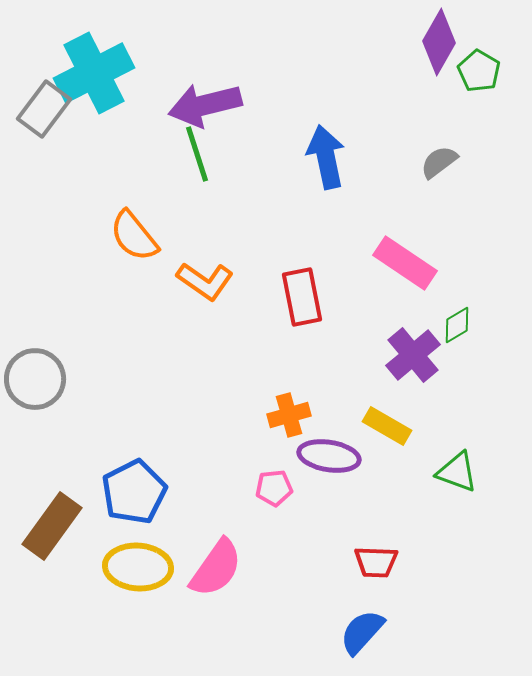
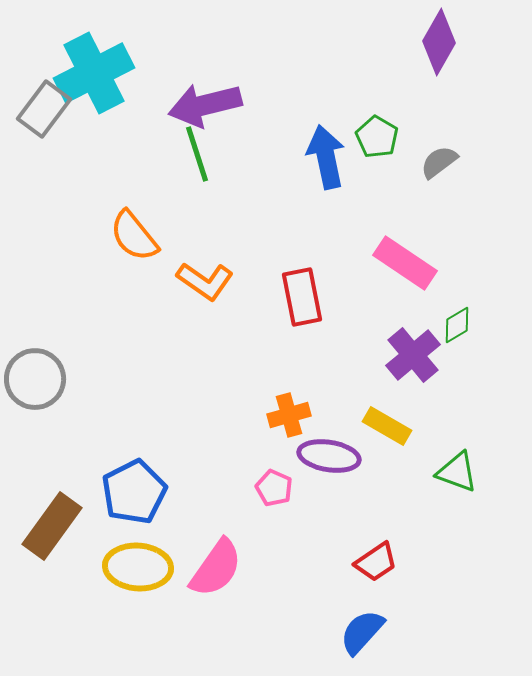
green pentagon: moved 102 px left, 66 px down
pink pentagon: rotated 30 degrees clockwise
red trapezoid: rotated 36 degrees counterclockwise
